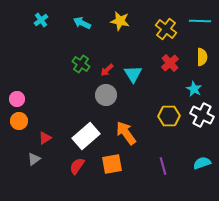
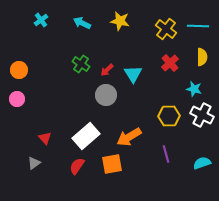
cyan line: moved 2 px left, 5 px down
cyan star: rotated 14 degrees counterclockwise
orange circle: moved 51 px up
orange arrow: moved 3 px right, 4 px down; rotated 85 degrees counterclockwise
red triangle: rotated 40 degrees counterclockwise
gray triangle: moved 4 px down
purple line: moved 3 px right, 12 px up
